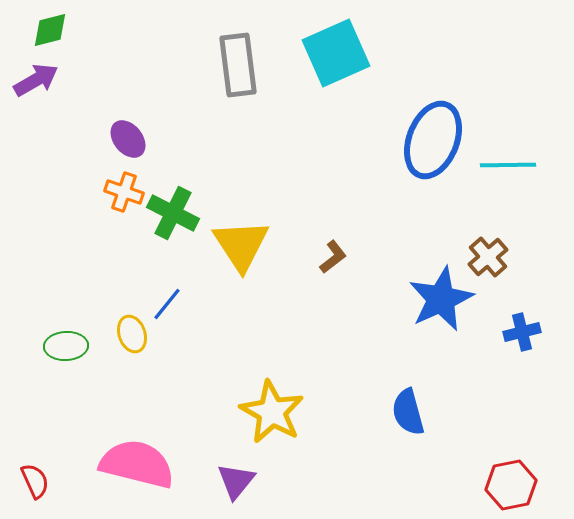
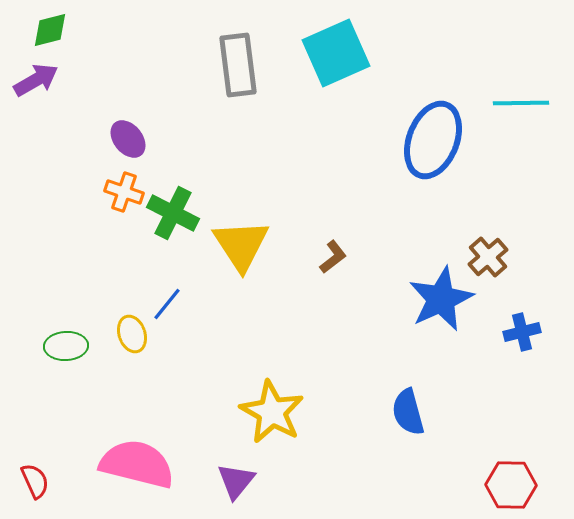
cyan line: moved 13 px right, 62 px up
red hexagon: rotated 12 degrees clockwise
